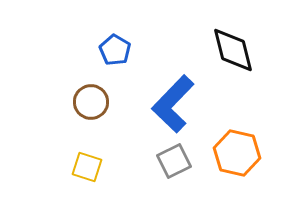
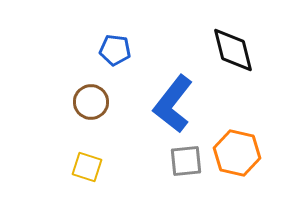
blue pentagon: rotated 24 degrees counterclockwise
blue L-shape: rotated 6 degrees counterclockwise
gray square: moved 12 px right; rotated 20 degrees clockwise
